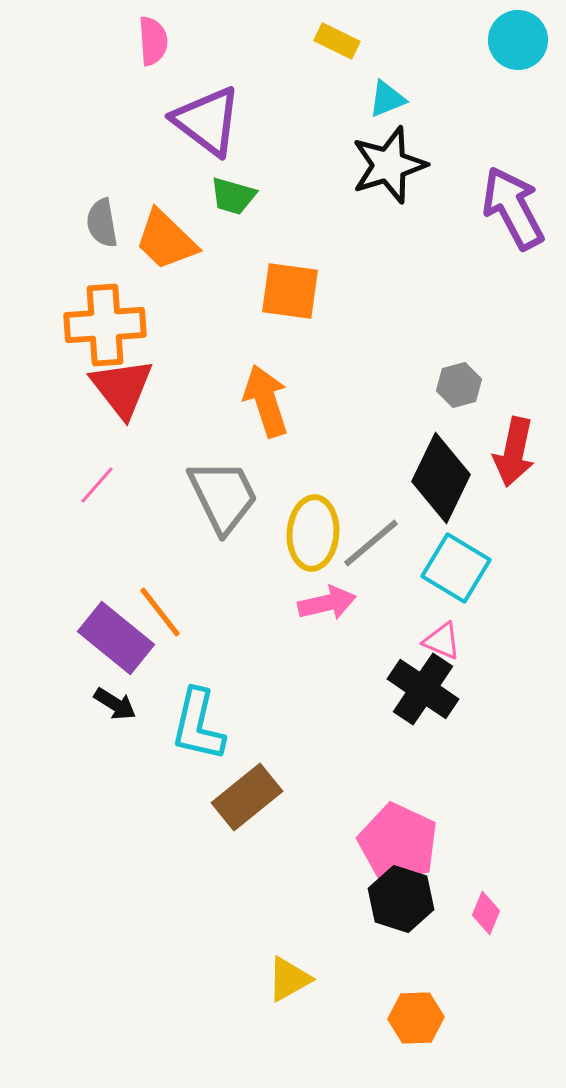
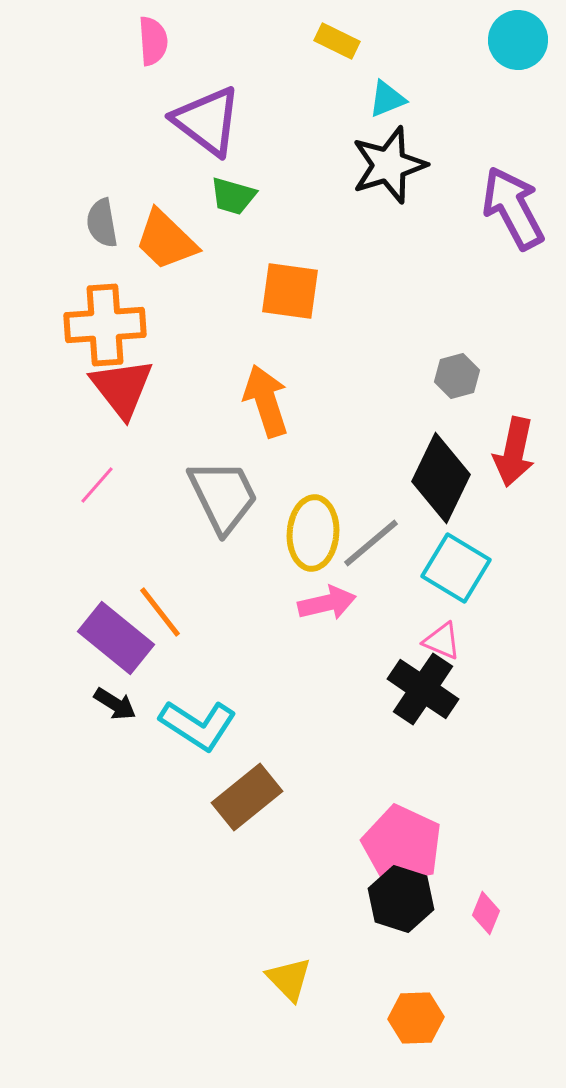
gray hexagon: moved 2 px left, 9 px up
cyan L-shape: rotated 70 degrees counterclockwise
pink pentagon: moved 4 px right, 2 px down
yellow triangle: rotated 45 degrees counterclockwise
